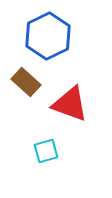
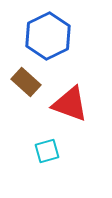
cyan square: moved 1 px right
